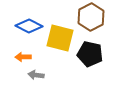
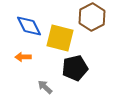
brown hexagon: moved 1 px right
blue diamond: rotated 36 degrees clockwise
black pentagon: moved 15 px left, 14 px down; rotated 25 degrees counterclockwise
gray arrow: moved 9 px right, 12 px down; rotated 35 degrees clockwise
